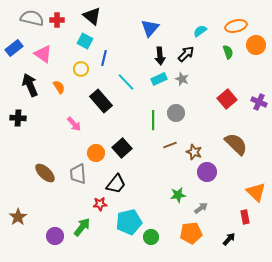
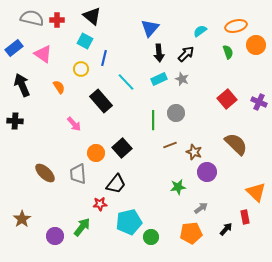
black arrow at (160, 56): moved 1 px left, 3 px up
black arrow at (30, 85): moved 8 px left
black cross at (18, 118): moved 3 px left, 3 px down
green star at (178, 195): moved 8 px up
brown star at (18, 217): moved 4 px right, 2 px down
black arrow at (229, 239): moved 3 px left, 10 px up
